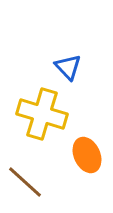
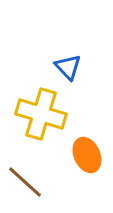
yellow cross: moved 1 px left
